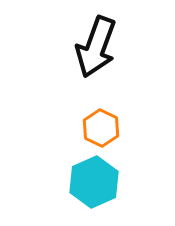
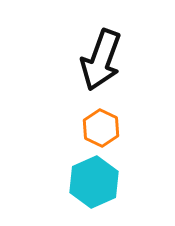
black arrow: moved 5 px right, 13 px down
